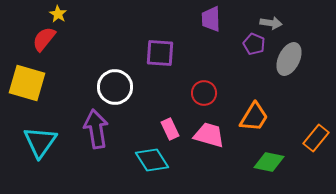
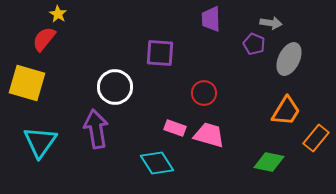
orange trapezoid: moved 32 px right, 6 px up
pink rectangle: moved 5 px right, 1 px up; rotated 45 degrees counterclockwise
cyan diamond: moved 5 px right, 3 px down
